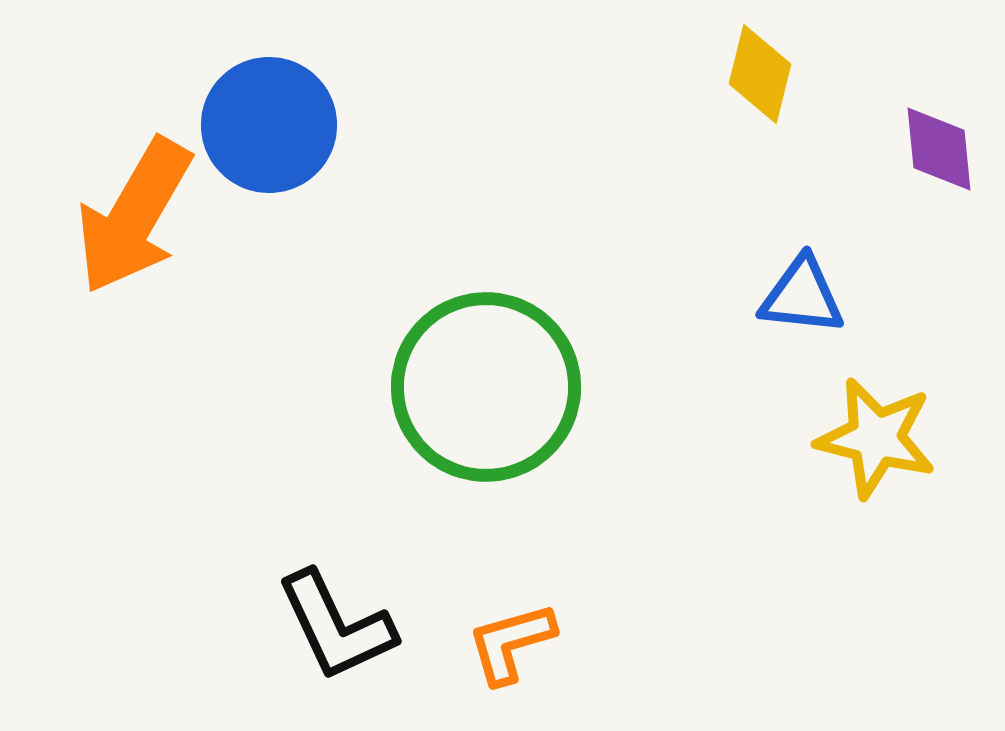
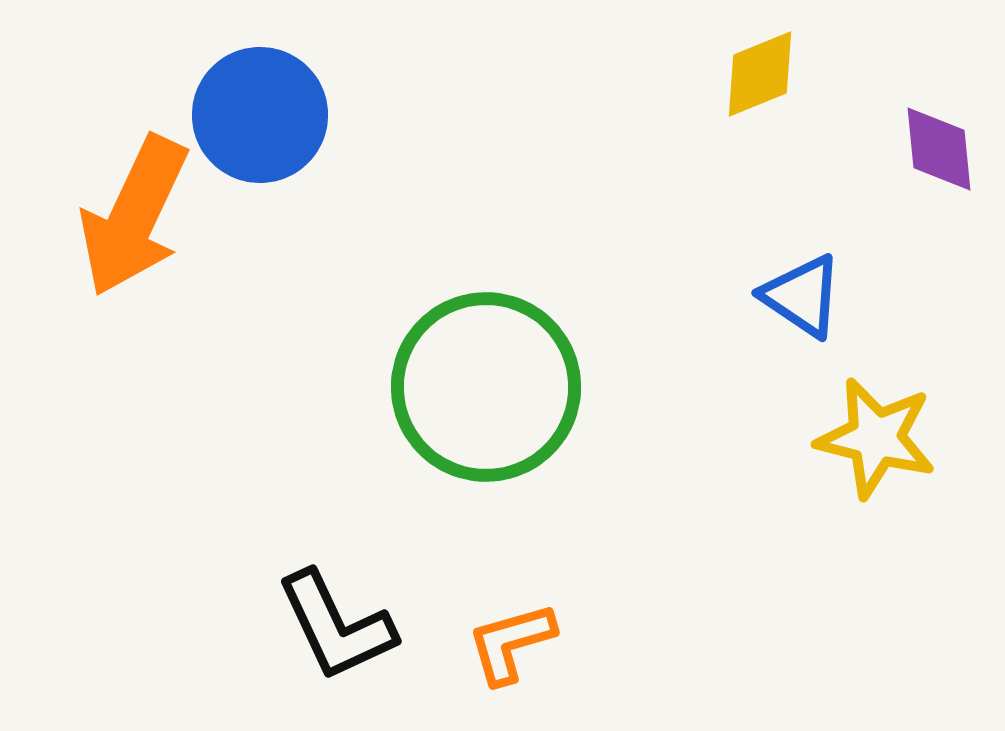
yellow diamond: rotated 54 degrees clockwise
blue circle: moved 9 px left, 10 px up
orange arrow: rotated 5 degrees counterclockwise
blue triangle: rotated 28 degrees clockwise
